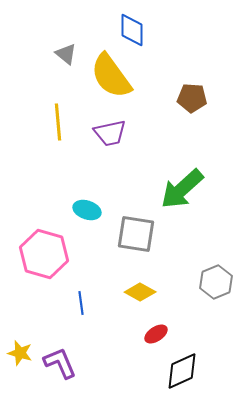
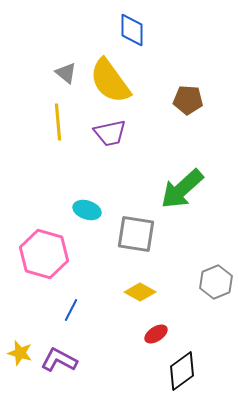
gray triangle: moved 19 px down
yellow semicircle: moved 1 px left, 5 px down
brown pentagon: moved 4 px left, 2 px down
blue line: moved 10 px left, 7 px down; rotated 35 degrees clockwise
purple L-shape: moved 1 px left, 3 px up; rotated 39 degrees counterclockwise
black diamond: rotated 12 degrees counterclockwise
